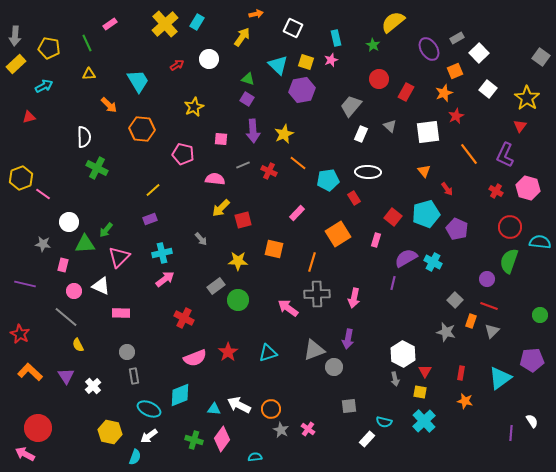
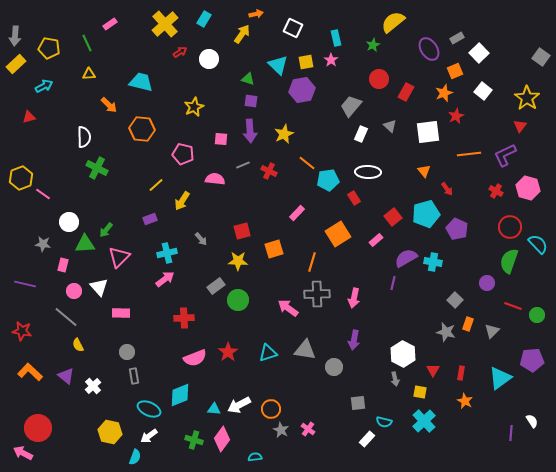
cyan rectangle at (197, 22): moved 7 px right, 3 px up
yellow arrow at (242, 37): moved 3 px up
green star at (373, 45): rotated 16 degrees clockwise
pink star at (331, 60): rotated 16 degrees counterclockwise
yellow square at (306, 62): rotated 28 degrees counterclockwise
red arrow at (177, 65): moved 3 px right, 13 px up
cyan trapezoid at (138, 81): moved 3 px right, 1 px down; rotated 45 degrees counterclockwise
white square at (488, 89): moved 5 px left, 2 px down
purple square at (247, 99): moved 4 px right, 2 px down; rotated 24 degrees counterclockwise
purple arrow at (253, 131): moved 3 px left
orange line at (469, 154): rotated 60 degrees counterclockwise
purple L-shape at (505, 155): rotated 40 degrees clockwise
orange line at (298, 163): moved 9 px right
yellow line at (153, 190): moved 3 px right, 5 px up
yellow arrow at (221, 208): moved 39 px left, 7 px up; rotated 12 degrees counterclockwise
red square at (393, 217): rotated 12 degrees clockwise
red square at (243, 220): moved 1 px left, 11 px down
pink rectangle at (376, 240): rotated 32 degrees clockwise
cyan semicircle at (540, 242): moved 2 px left, 2 px down; rotated 40 degrees clockwise
orange square at (274, 249): rotated 30 degrees counterclockwise
cyan cross at (162, 253): moved 5 px right
cyan cross at (433, 262): rotated 18 degrees counterclockwise
purple circle at (487, 279): moved 4 px down
white triangle at (101, 286): moved 2 px left, 1 px down; rotated 24 degrees clockwise
red line at (489, 306): moved 24 px right
green circle at (540, 315): moved 3 px left
red cross at (184, 318): rotated 30 degrees counterclockwise
orange rectangle at (471, 321): moved 3 px left, 3 px down
red star at (20, 334): moved 2 px right, 3 px up; rotated 18 degrees counterclockwise
purple arrow at (348, 339): moved 6 px right, 1 px down
gray triangle at (314, 350): moved 9 px left; rotated 30 degrees clockwise
red triangle at (425, 371): moved 8 px right, 1 px up
purple triangle at (66, 376): rotated 18 degrees counterclockwise
orange star at (465, 401): rotated 14 degrees clockwise
white arrow at (239, 405): rotated 55 degrees counterclockwise
gray square at (349, 406): moved 9 px right, 3 px up
pink arrow at (25, 454): moved 2 px left, 1 px up
